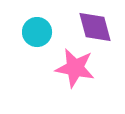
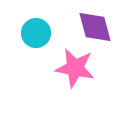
cyan circle: moved 1 px left, 1 px down
